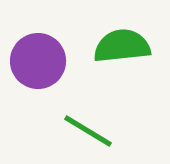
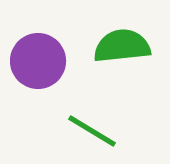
green line: moved 4 px right
